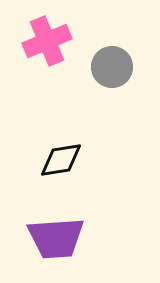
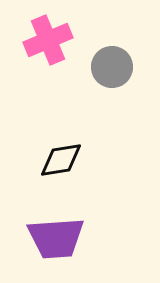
pink cross: moved 1 px right, 1 px up
